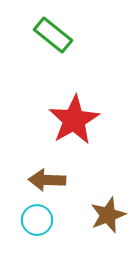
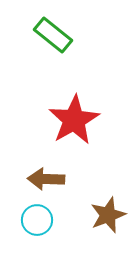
brown arrow: moved 1 px left, 1 px up
